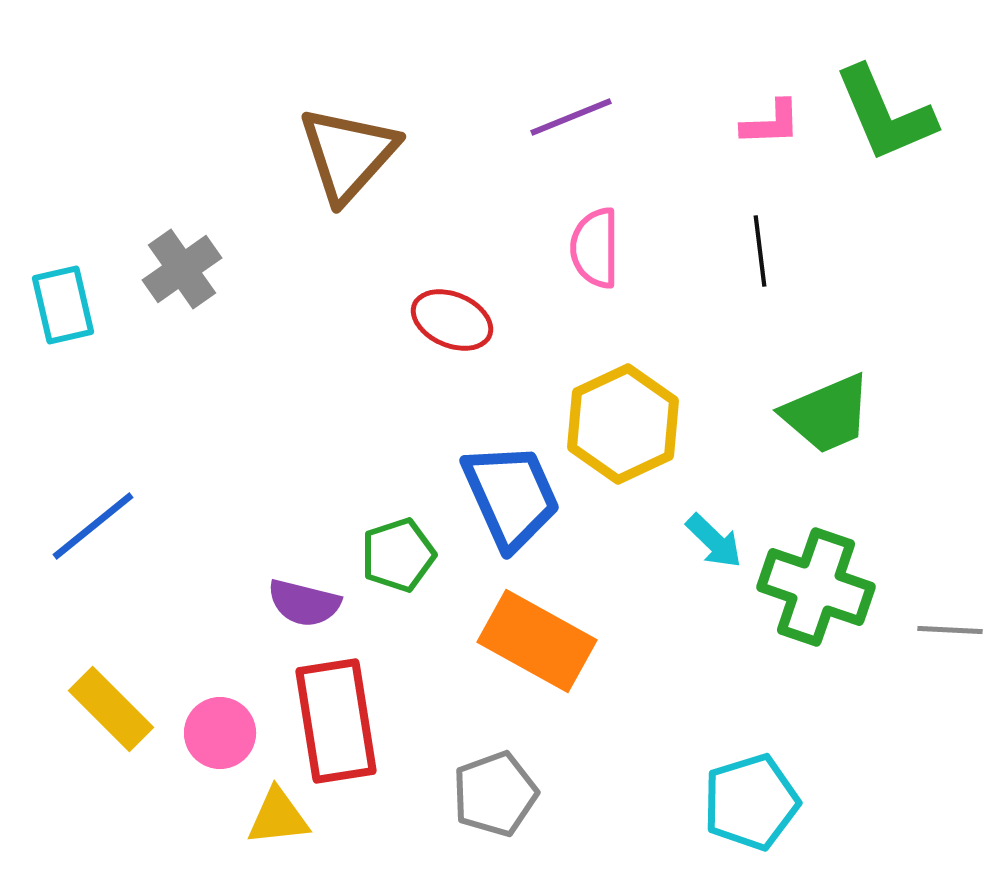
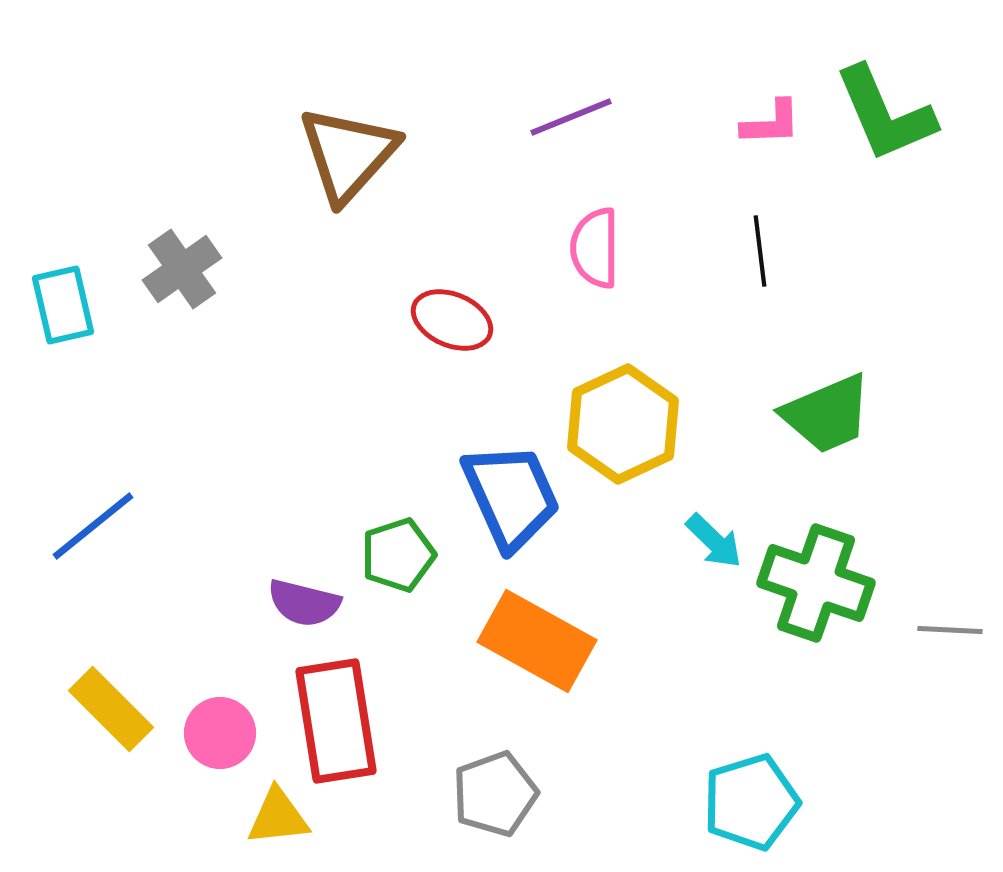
green cross: moved 4 px up
